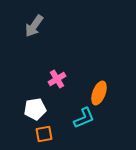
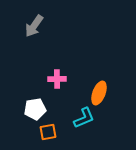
pink cross: rotated 30 degrees clockwise
orange square: moved 4 px right, 2 px up
